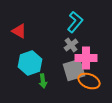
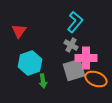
red triangle: rotated 35 degrees clockwise
gray cross: rotated 24 degrees counterclockwise
orange ellipse: moved 7 px right, 2 px up
